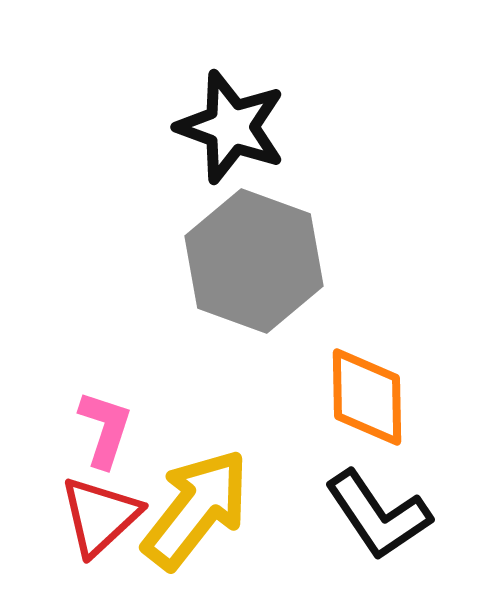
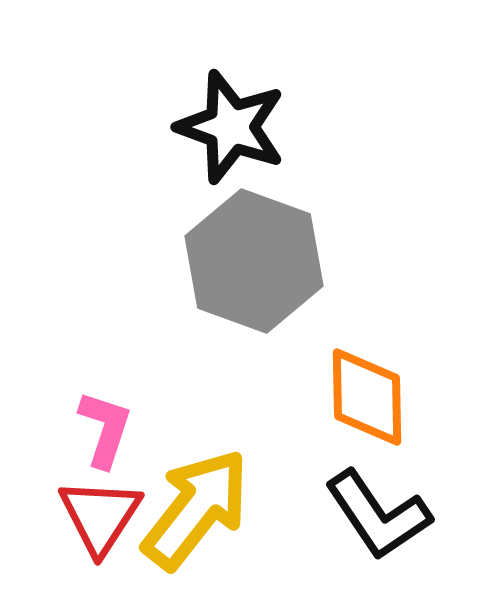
red triangle: rotated 14 degrees counterclockwise
